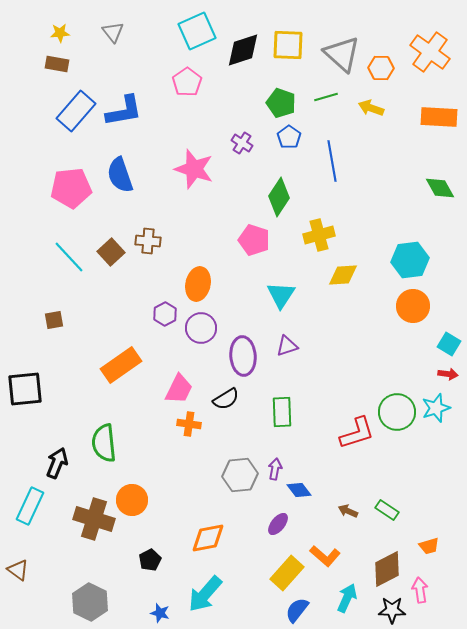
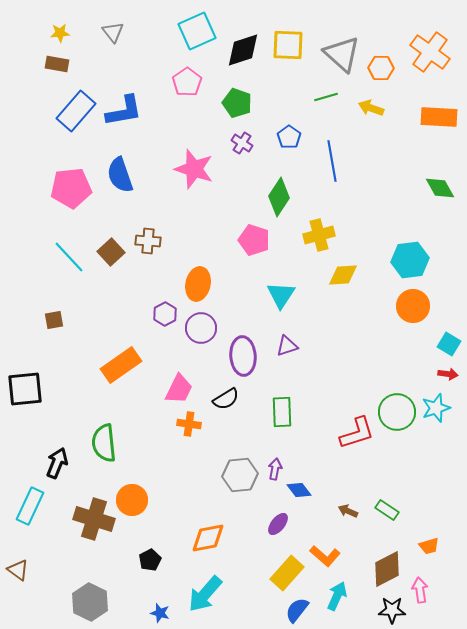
green pentagon at (281, 103): moved 44 px left
cyan arrow at (347, 598): moved 10 px left, 2 px up
